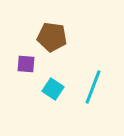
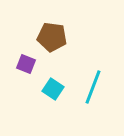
purple square: rotated 18 degrees clockwise
